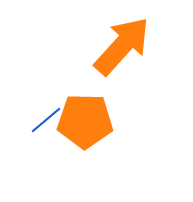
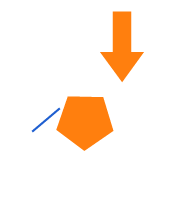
orange arrow: rotated 138 degrees clockwise
